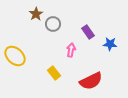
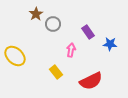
yellow rectangle: moved 2 px right, 1 px up
